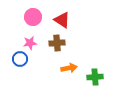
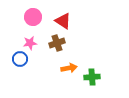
red triangle: moved 1 px right, 1 px down
brown cross: rotated 14 degrees counterclockwise
green cross: moved 3 px left
